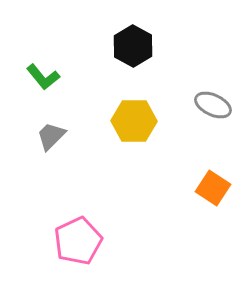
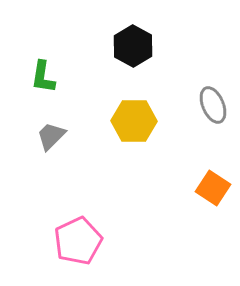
green L-shape: rotated 48 degrees clockwise
gray ellipse: rotated 42 degrees clockwise
